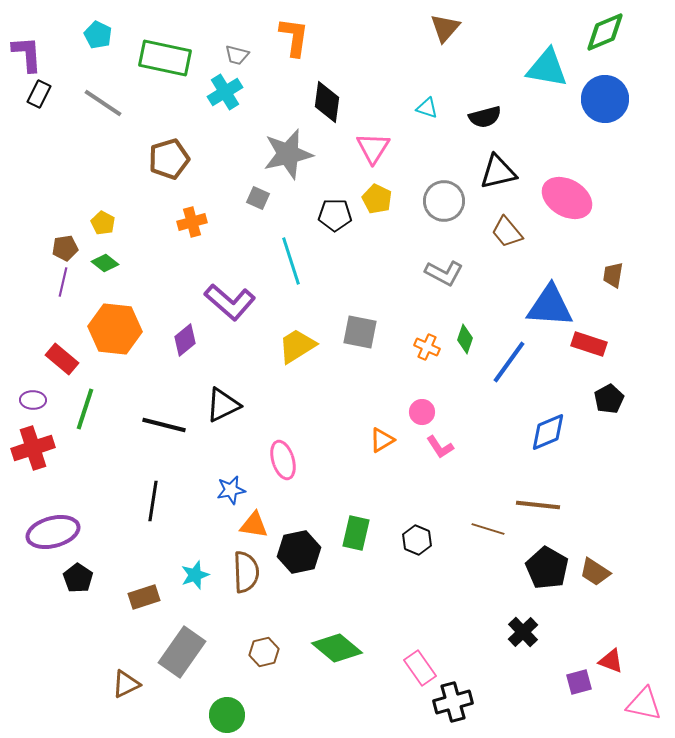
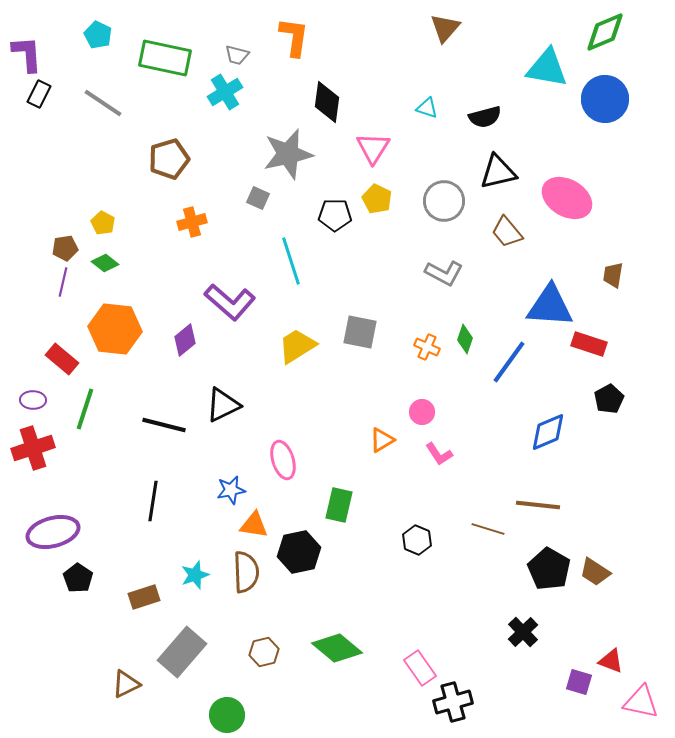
pink L-shape at (440, 447): moved 1 px left, 7 px down
green rectangle at (356, 533): moved 17 px left, 28 px up
black pentagon at (547, 568): moved 2 px right, 1 px down
gray rectangle at (182, 652): rotated 6 degrees clockwise
purple square at (579, 682): rotated 32 degrees clockwise
pink triangle at (644, 704): moved 3 px left, 2 px up
